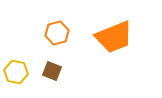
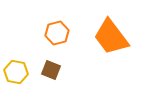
orange trapezoid: moved 3 px left; rotated 75 degrees clockwise
brown square: moved 1 px left, 1 px up
